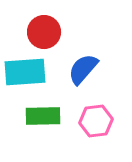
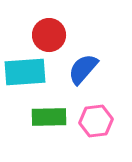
red circle: moved 5 px right, 3 px down
green rectangle: moved 6 px right, 1 px down
